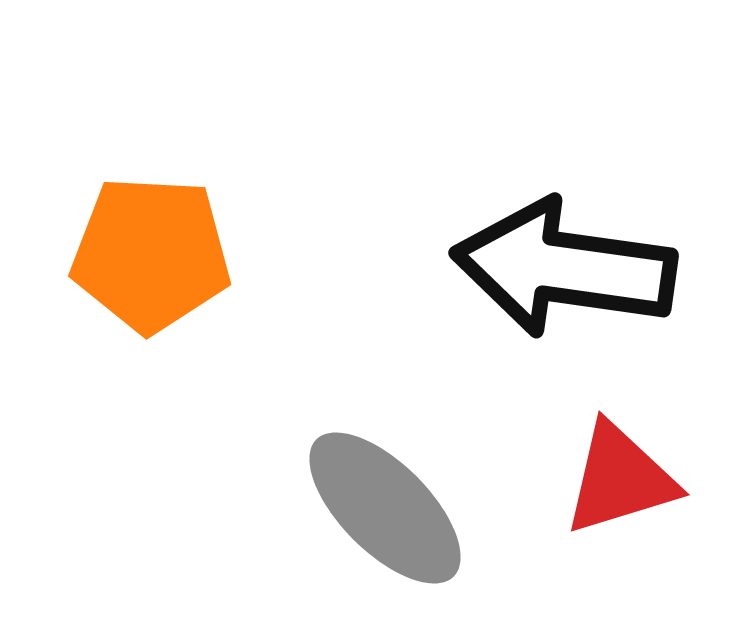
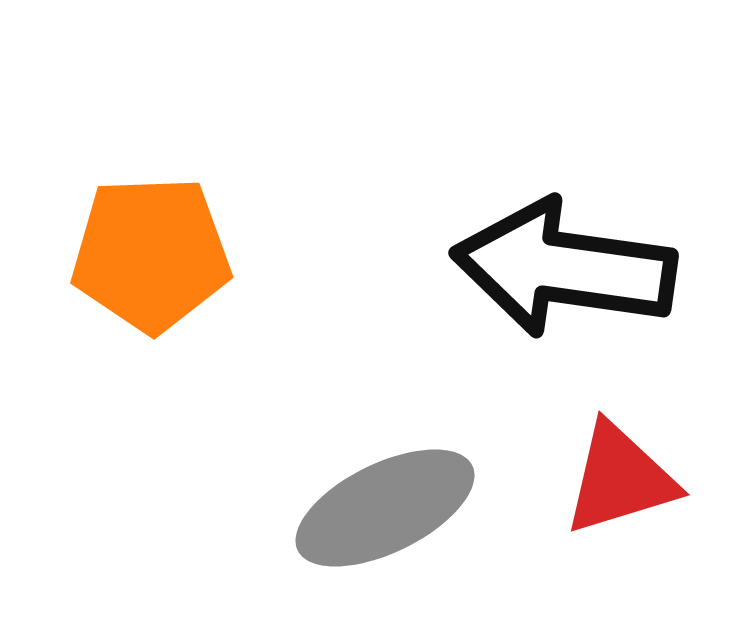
orange pentagon: rotated 5 degrees counterclockwise
gray ellipse: rotated 71 degrees counterclockwise
